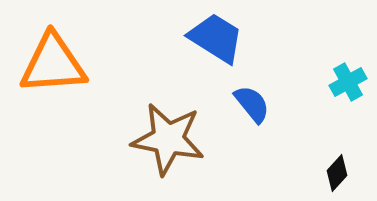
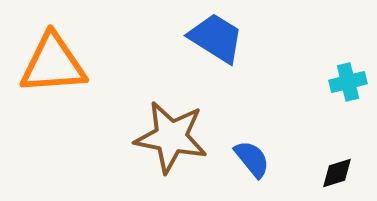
cyan cross: rotated 15 degrees clockwise
blue semicircle: moved 55 px down
brown star: moved 3 px right, 2 px up
black diamond: rotated 30 degrees clockwise
